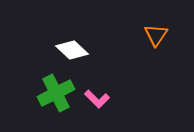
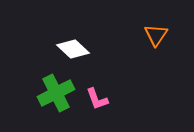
white diamond: moved 1 px right, 1 px up
pink L-shape: rotated 25 degrees clockwise
